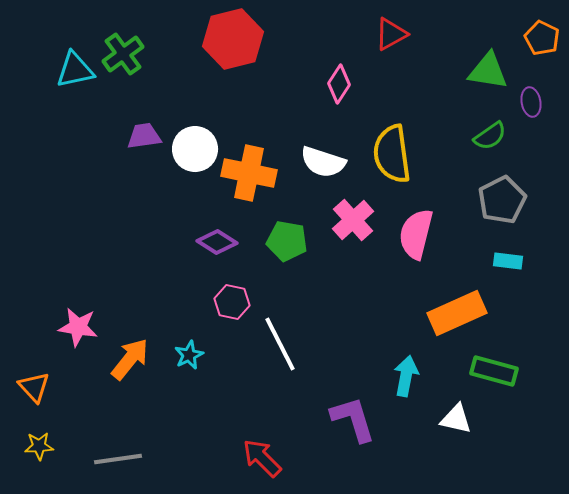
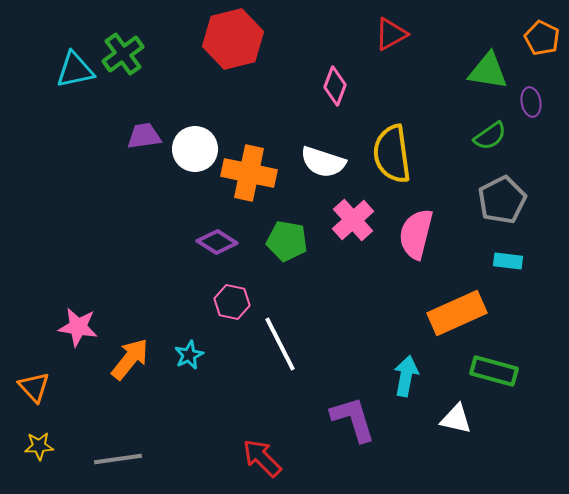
pink diamond: moved 4 px left, 2 px down; rotated 12 degrees counterclockwise
